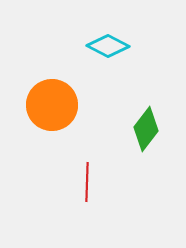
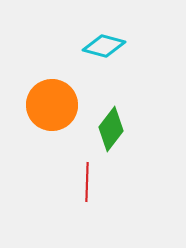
cyan diamond: moved 4 px left; rotated 12 degrees counterclockwise
green diamond: moved 35 px left
